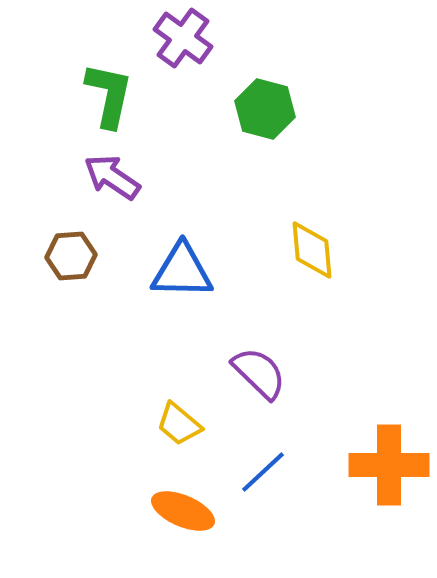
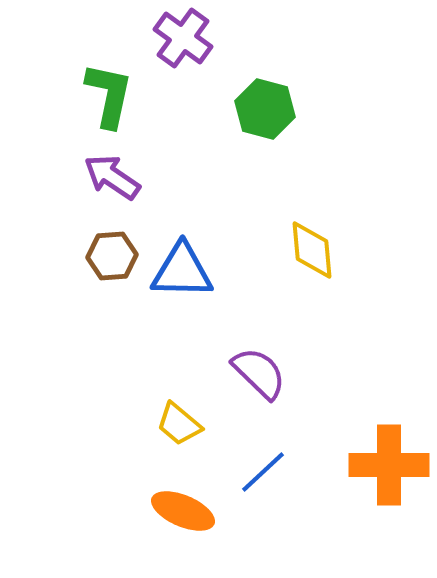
brown hexagon: moved 41 px right
